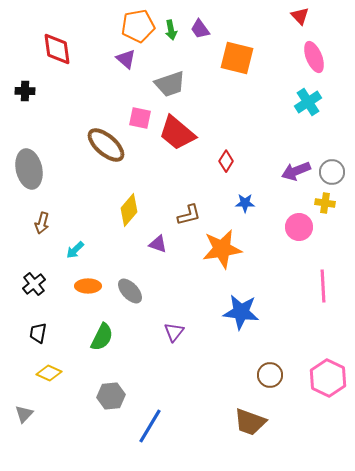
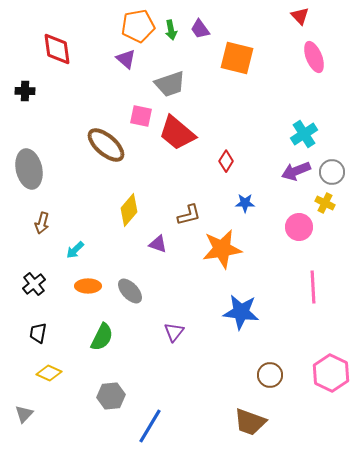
cyan cross at (308, 102): moved 4 px left, 32 px down
pink square at (140, 118): moved 1 px right, 2 px up
yellow cross at (325, 203): rotated 18 degrees clockwise
pink line at (323, 286): moved 10 px left, 1 px down
pink hexagon at (328, 378): moved 3 px right, 5 px up
